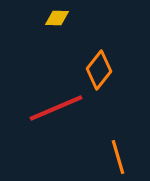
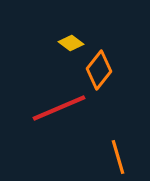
yellow diamond: moved 14 px right, 25 px down; rotated 35 degrees clockwise
red line: moved 3 px right
